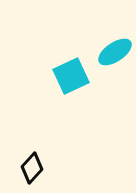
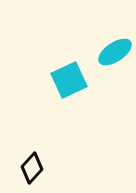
cyan square: moved 2 px left, 4 px down
